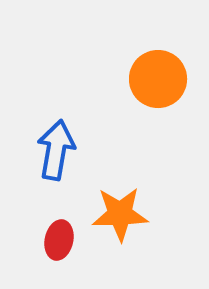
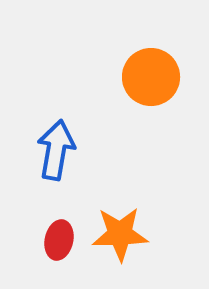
orange circle: moved 7 px left, 2 px up
orange star: moved 20 px down
